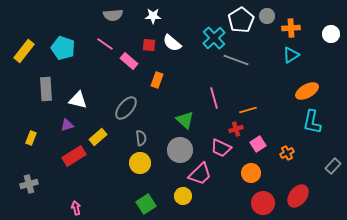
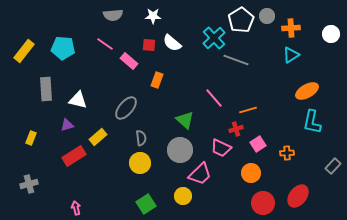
cyan pentagon at (63, 48): rotated 15 degrees counterclockwise
pink line at (214, 98): rotated 25 degrees counterclockwise
orange cross at (287, 153): rotated 24 degrees clockwise
